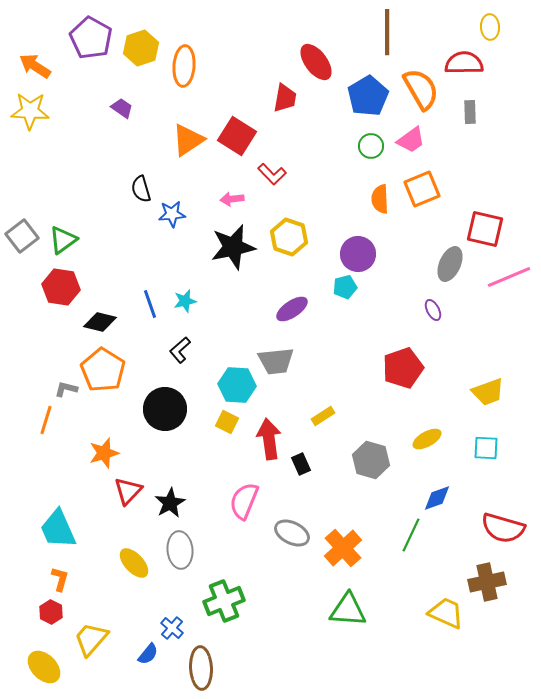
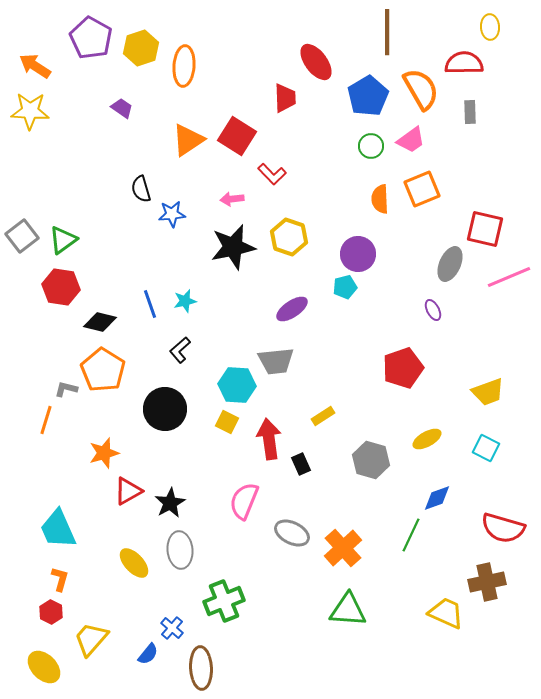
red trapezoid at (285, 98): rotated 12 degrees counterclockwise
cyan square at (486, 448): rotated 24 degrees clockwise
red triangle at (128, 491): rotated 16 degrees clockwise
